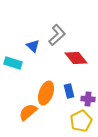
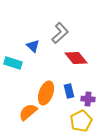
gray L-shape: moved 3 px right, 2 px up
